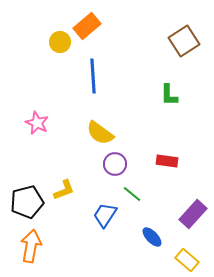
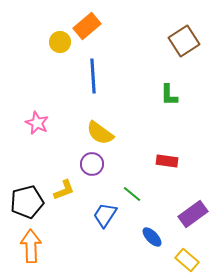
purple circle: moved 23 px left
purple rectangle: rotated 12 degrees clockwise
orange arrow: rotated 12 degrees counterclockwise
